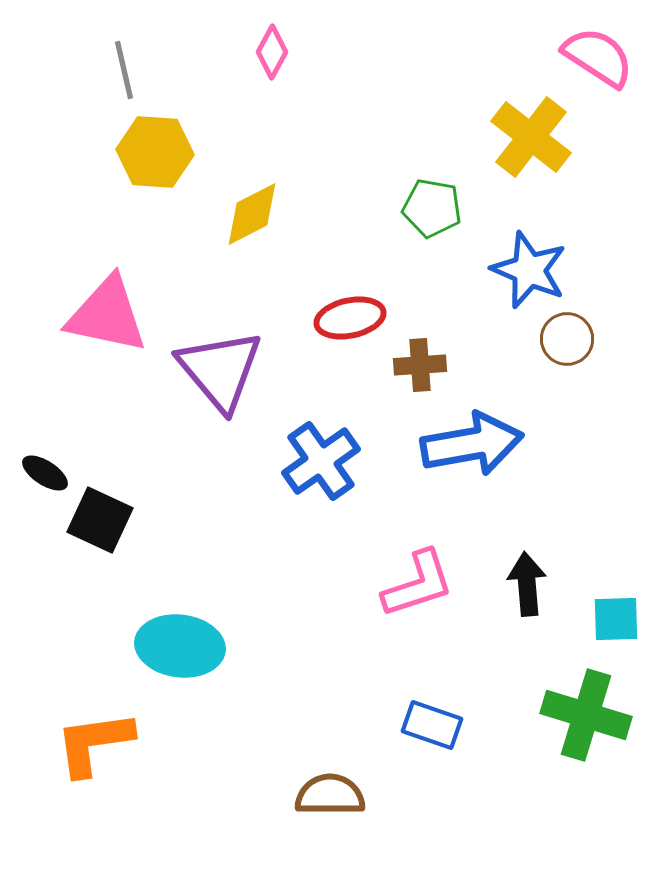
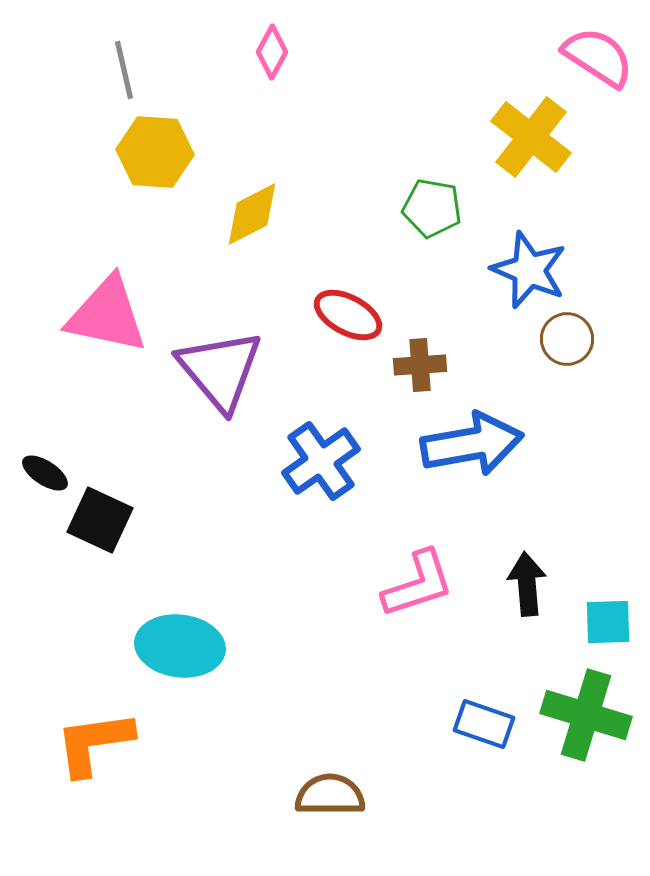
red ellipse: moved 2 px left, 3 px up; rotated 40 degrees clockwise
cyan square: moved 8 px left, 3 px down
blue rectangle: moved 52 px right, 1 px up
